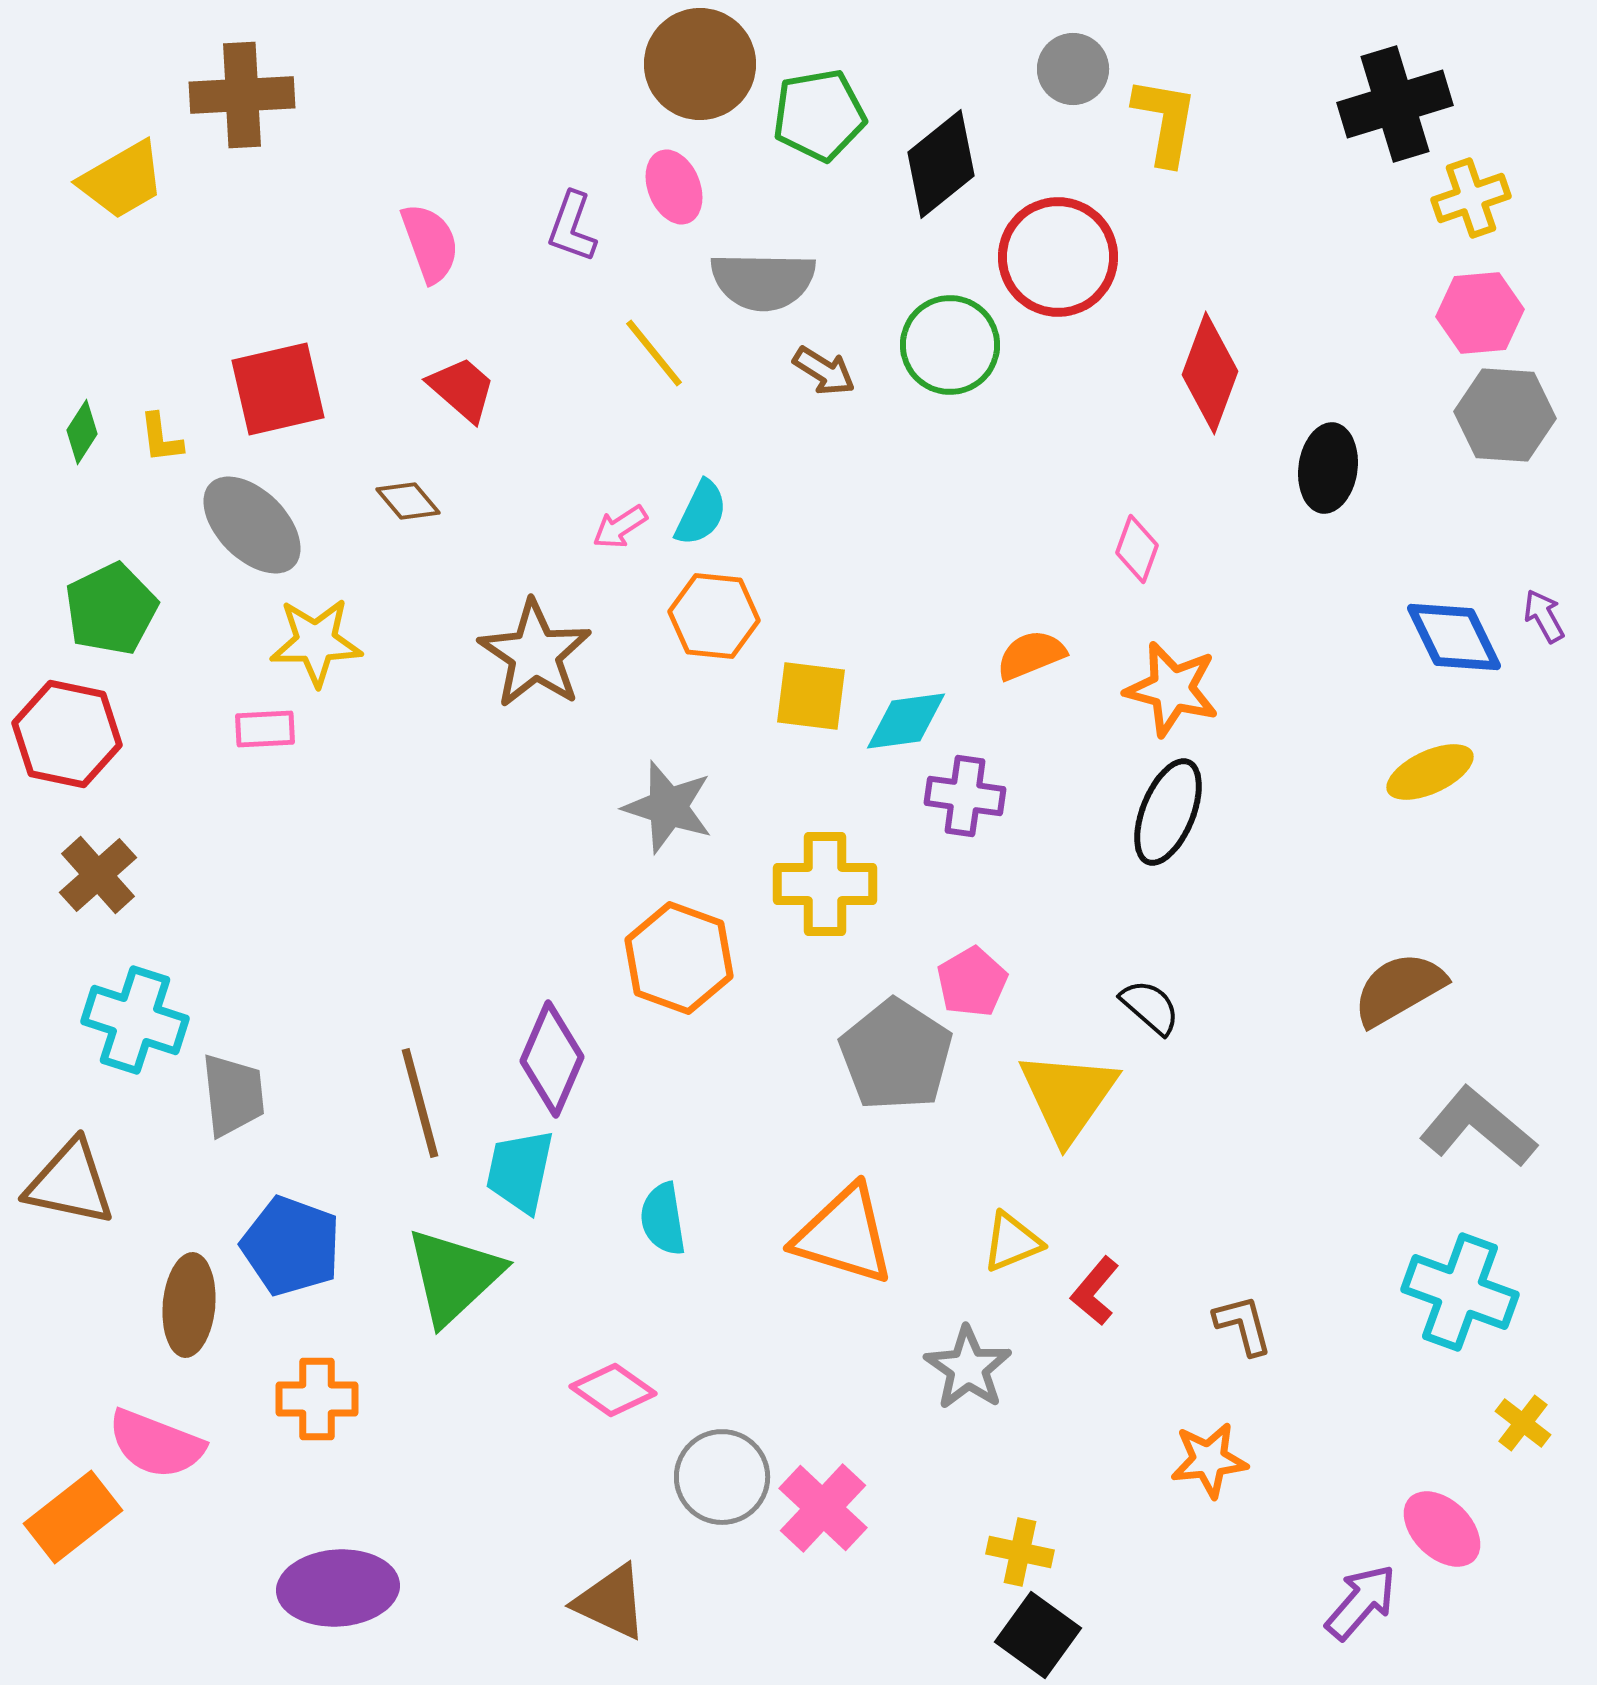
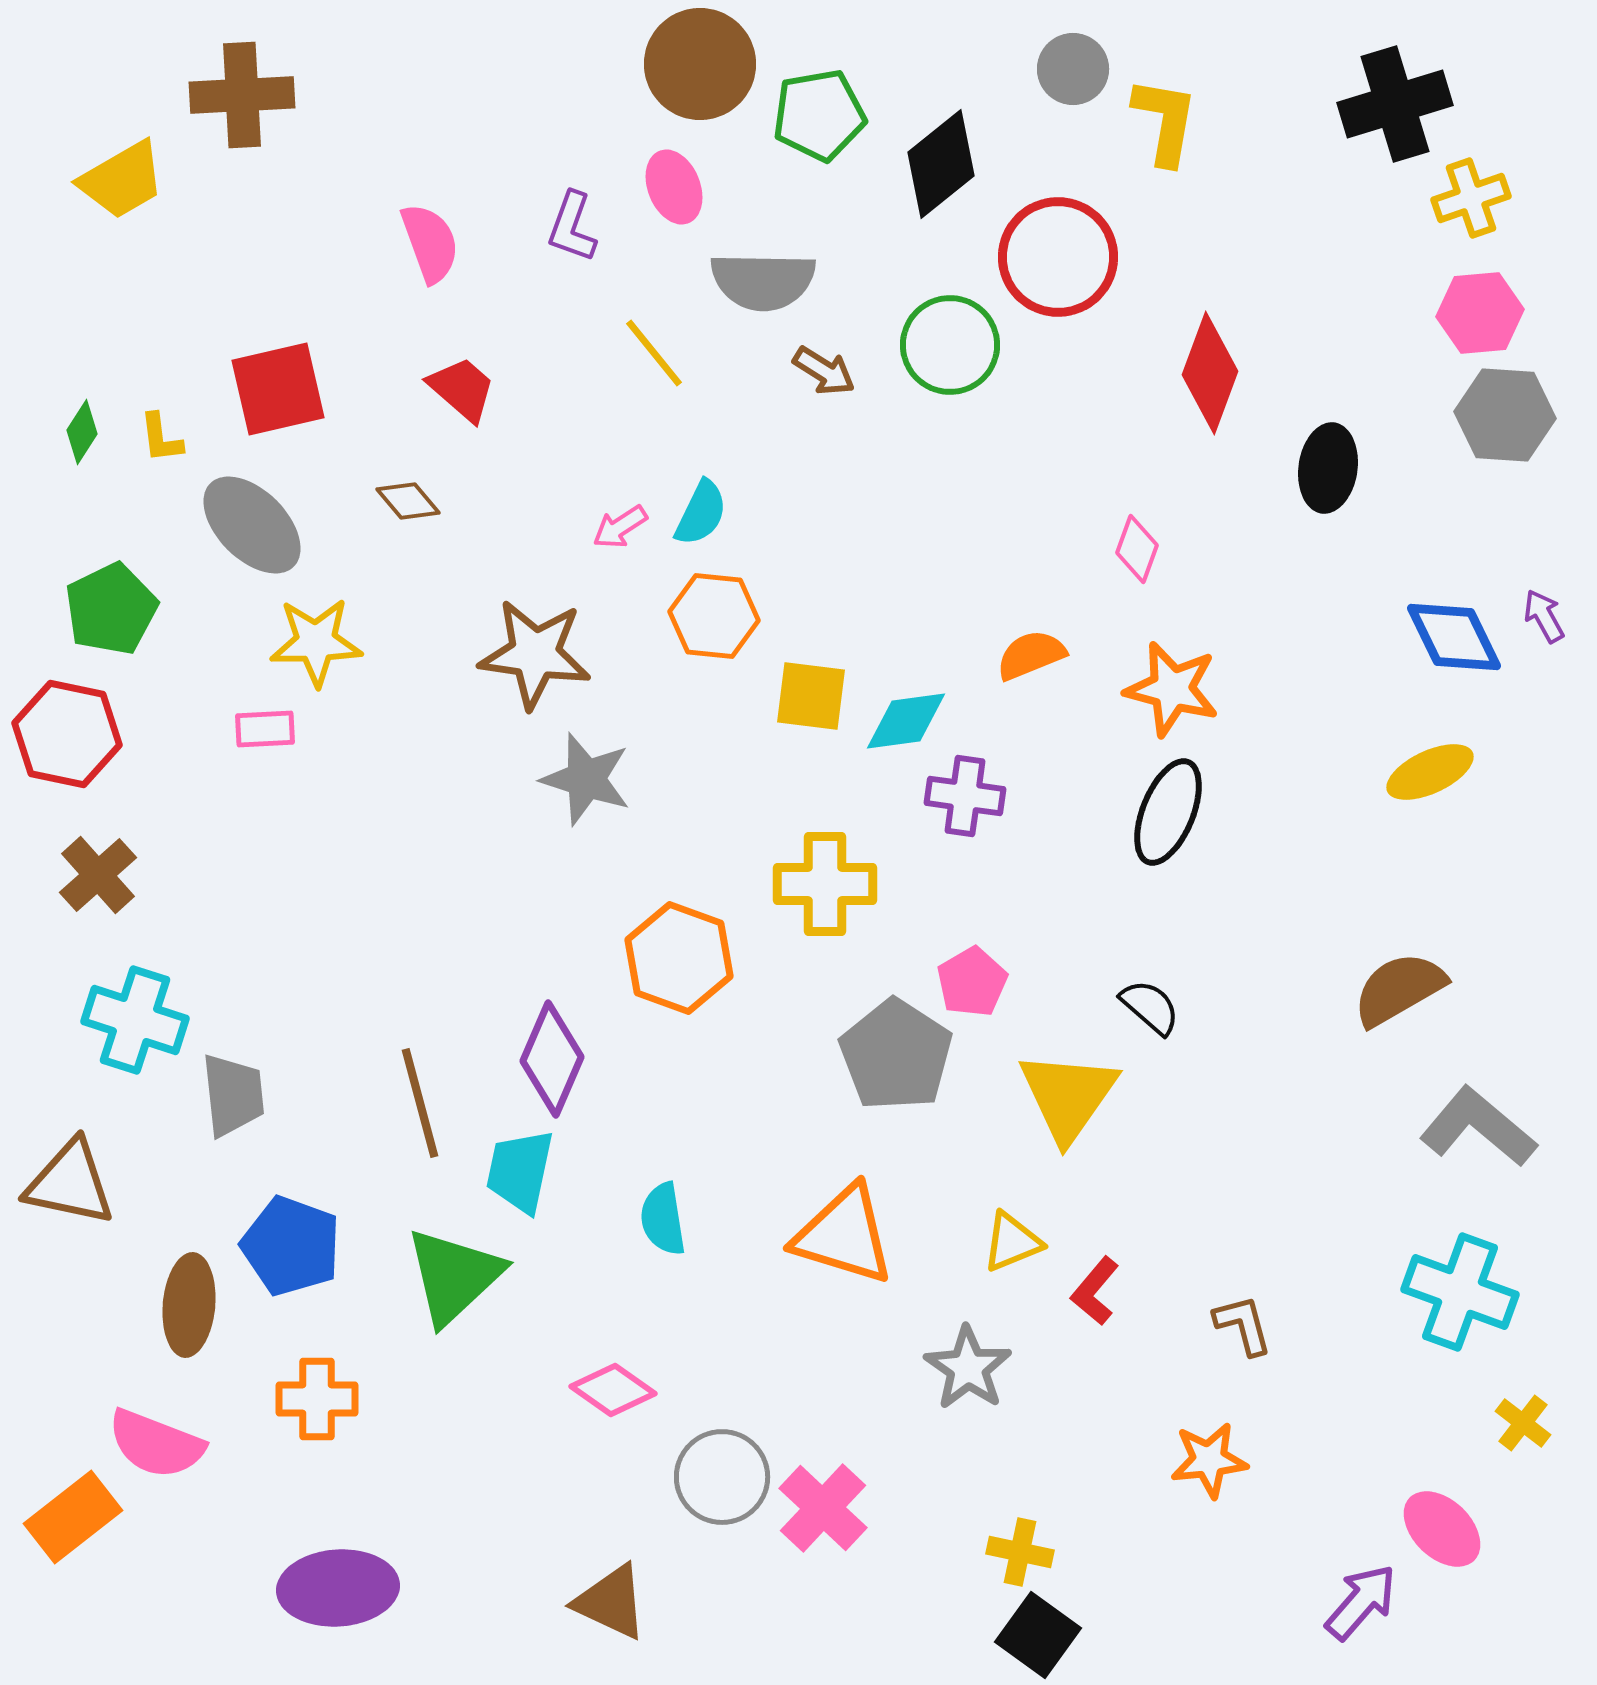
brown star at (535, 654): rotated 26 degrees counterclockwise
gray star at (668, 807): moved 82 px left, 28 px up
